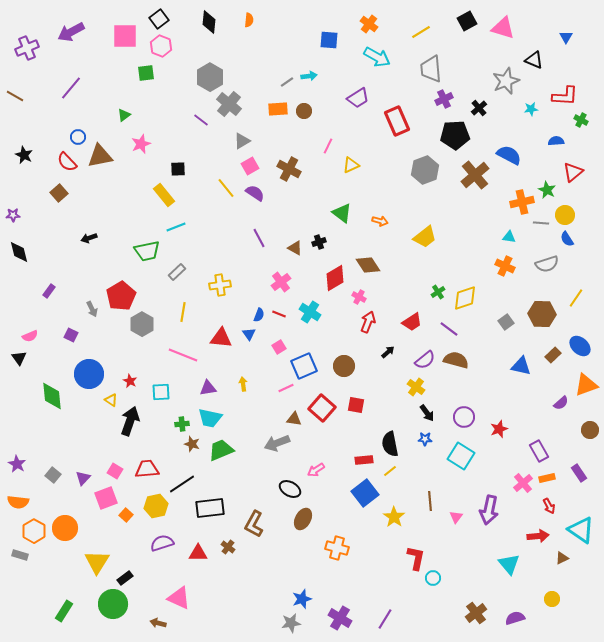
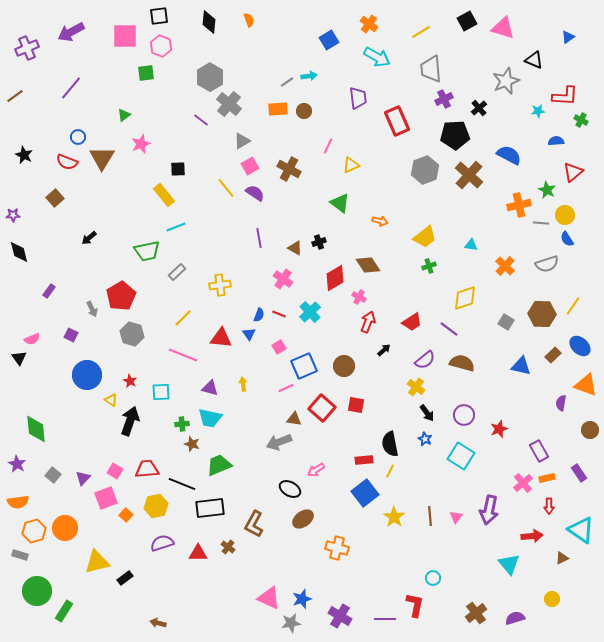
black square at (159, 19): moved 3 px up; rotated 30 degrees clockwise
orange semicircle at (249, 20): rotated 24 degrees counterclockwise
blue triangle at (566, 37): moved 2 px right; rotated 24 degrees clockwise
blue square at (329, 40): rotated 36 degrees counterclockwise
brown line at (15, 96): rotated 66 degrees counterclockwise
purple trapezoid at (358, 98): rotated 65 degrees counterclockwise
cyan star at (531, 109): moved 7 px right, 2 px down
brown triangle at (100, 156): moved 2 px right, 2 px down; rotated 48 degrees counterclockwise
red semicircle at (67, 162): rotated 25 degrees counterclockwise
brown cross at (475, 175): moved 6 px left; rotated 8 degrees counterclockwise
brown square at (59, 193): moved 4 px left, 5 px down
orange cross at (522, 202): moved 3 px left, 3 px down
green triangle at (342, 213): moved 2 px left, 10 px up
cyan triangle at (509, 237): moved 38 px left, 8 px down
black arrow at (89, 238): rotated 21 degrees counterclockwise
purple line at (259, 238): rotated 18 degrees clockwise
orange cross at (505, 266): rotated 18 degrees clockwise
pink cross at (281, 282): moved 2 px right, 3 px up; rotated 18 degrees counterclockwise
green cross at (438, 292): moved 9 px left, 26 px up; rotated 16 degrees clockwise
yellow line at (576, 298): moved 3 px left, 8 px down
yellow line at (183, 312): moved 6 px down; rotated 36 degrees clockwise
cyan cross at (310, 312): rotated 15 degrees clockwise
gray square at (506, 322): rotated 21 degrees counterclockwise
gray hexagon at (142, 324): moved 10 px left, 10 px down; rotated 15 degrees counterclockwise
pink semicircle at (30, 336): moved 2 px right, 3 px down
black arrow at (388, 352): moved 4 px left, 2 px up
brown semicircle at (456, 360): moved 6 px right, 3 px down
blue circle at (89, 374): moved 2 px left, 1 px down
orange triangle at (586, 385): rotated 40 degrees clockwise
purple triangle at (208, 388): moved 2 px right; rotated 24 degrees clockwise
green diamond at (52, 396): moved 16 px left, 33 px down
purple semicircle at (561, 403): rotated 140 degrees clockwise
purple circle at (464, 417): moved 2 px up
blue star at (425, 439): rotated 24 degrees clockwise
gray arrow at (277, 443): moved 2 px right, 1 px up
green trapezoid at (221, 450): moved 2 px left, 15 px down
yellow line at (390, 471): rotated 24 degrees counterclockwise
black line at (182, 484): rotated 56 degrees clockwise
brown line at (430, 501): moved 15 px down
orange semicircle at (18, 502): rotated 15 degrees counterclockwise
red arrow at (549, 506): rotated 28 degrees clockwise
brown ellipse at (303, 519): rotated 25 degrees clockwise
orange hexagon at (34, 531): rotated 15 degrees clockwise
red arrow at (538, 536): moved 6 px left
red L-shape at (416, 558): moved 1 px left, 47 px down
yellow triangle at (97, 562): rotated 44 degrees clockwise
pink triangle at (179, 598): moved 90 px right
green circle at (113, 604): moved 76 px left, 13 px up
purple cross at (340, 618): moved 2 px up
purple line at (385, 619): rotated 60 degrees clockwise
